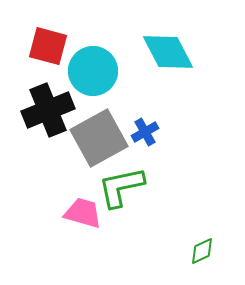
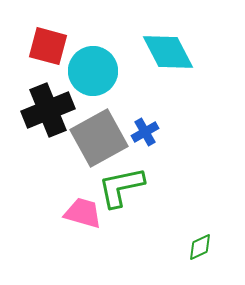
green diamond: moved 2 px left, 4 px up
